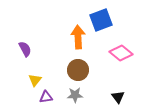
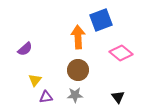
purple semicircle: rotated 77 degrees clockwise
